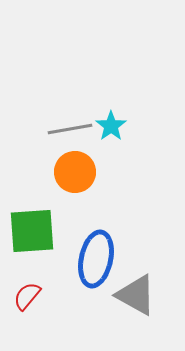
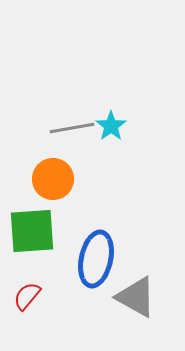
gray line: moved 2 px right, 1 px up
orange circle: moved 22 px left, 7 px down
gray triangle: moved 2 px down
